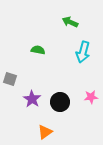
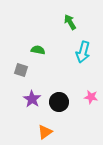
green arrow: rotated 35 degrees clockwise
gray square: moved 11 px right, 9 px up
pink star: rotated 16 degrees clockwise
black circle: moved 1 px left
